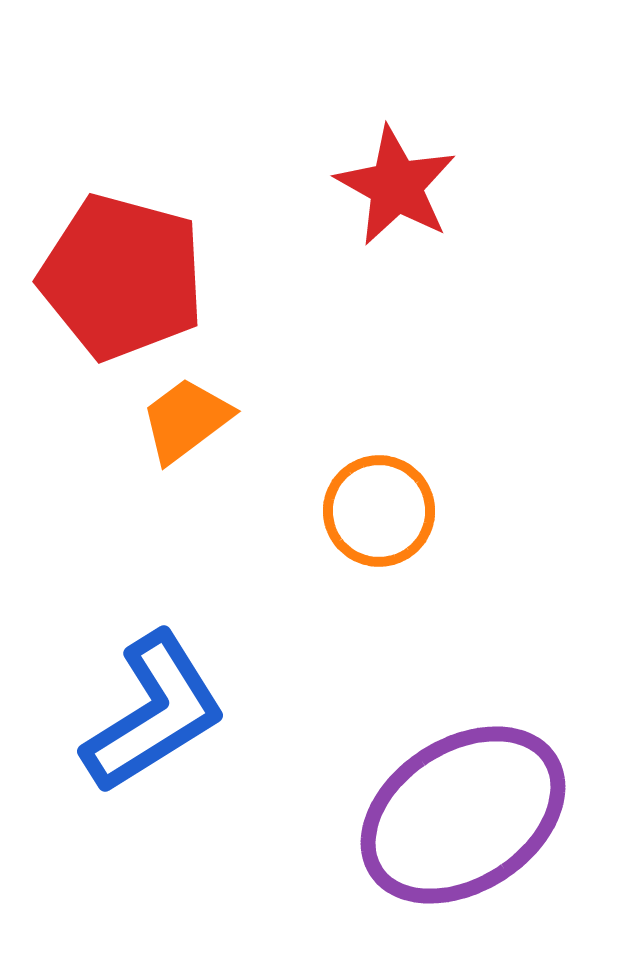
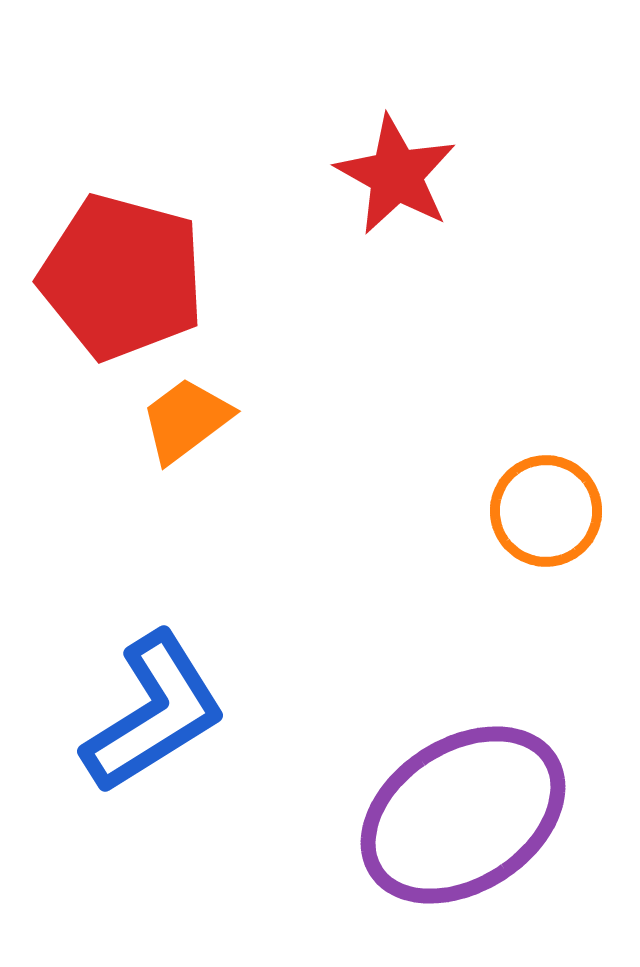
red star: moved 11 px up
orange circle: moved 167 px right
